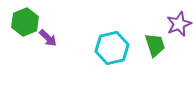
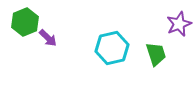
green trapezoid: moved 1 px right, 9 px down
